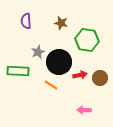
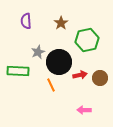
brown star: rotated 24 degrees clockwise
green hexagon: rotated 20 degrees counterclockwise
orange line: rotated 32 degrees clockwise
